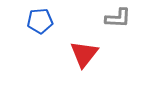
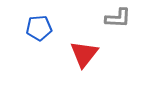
blue pentagon: moved 1 px left, 7 px down
